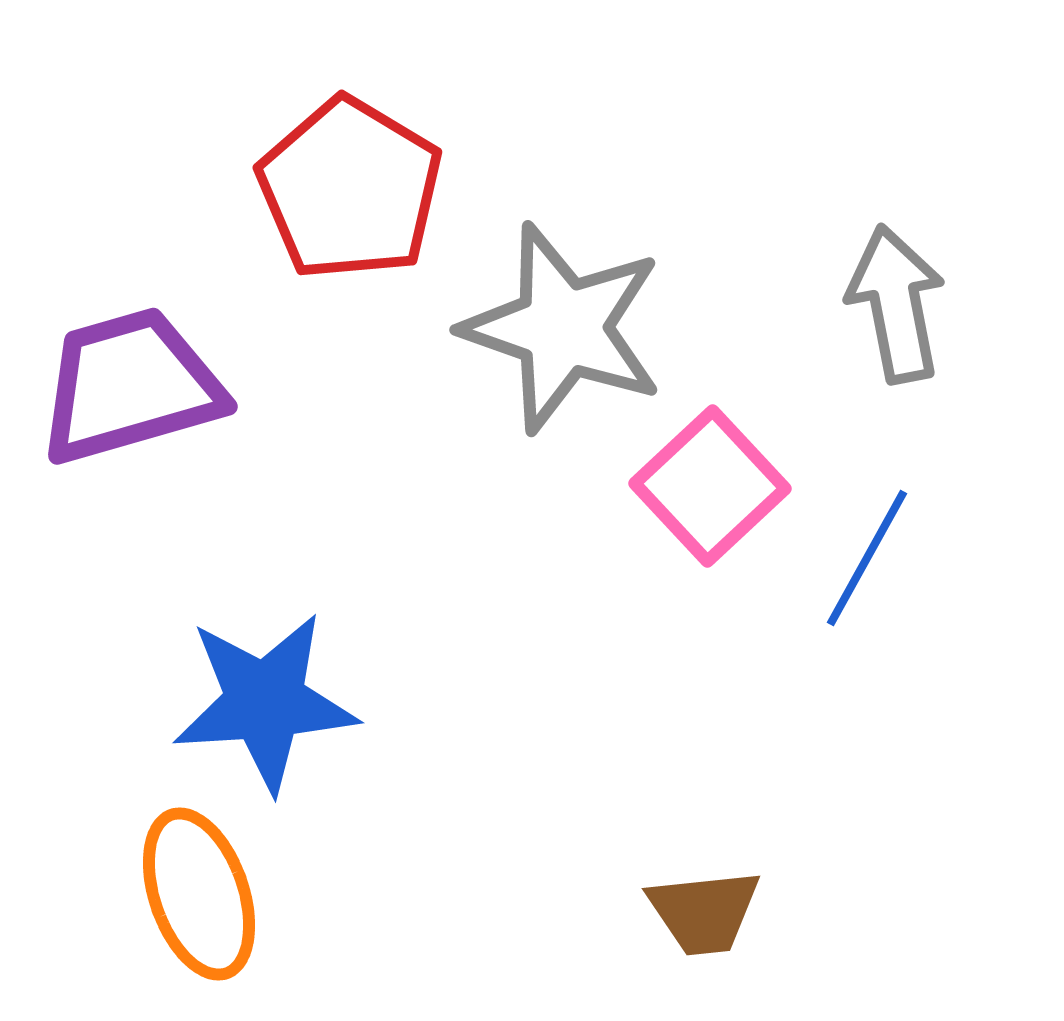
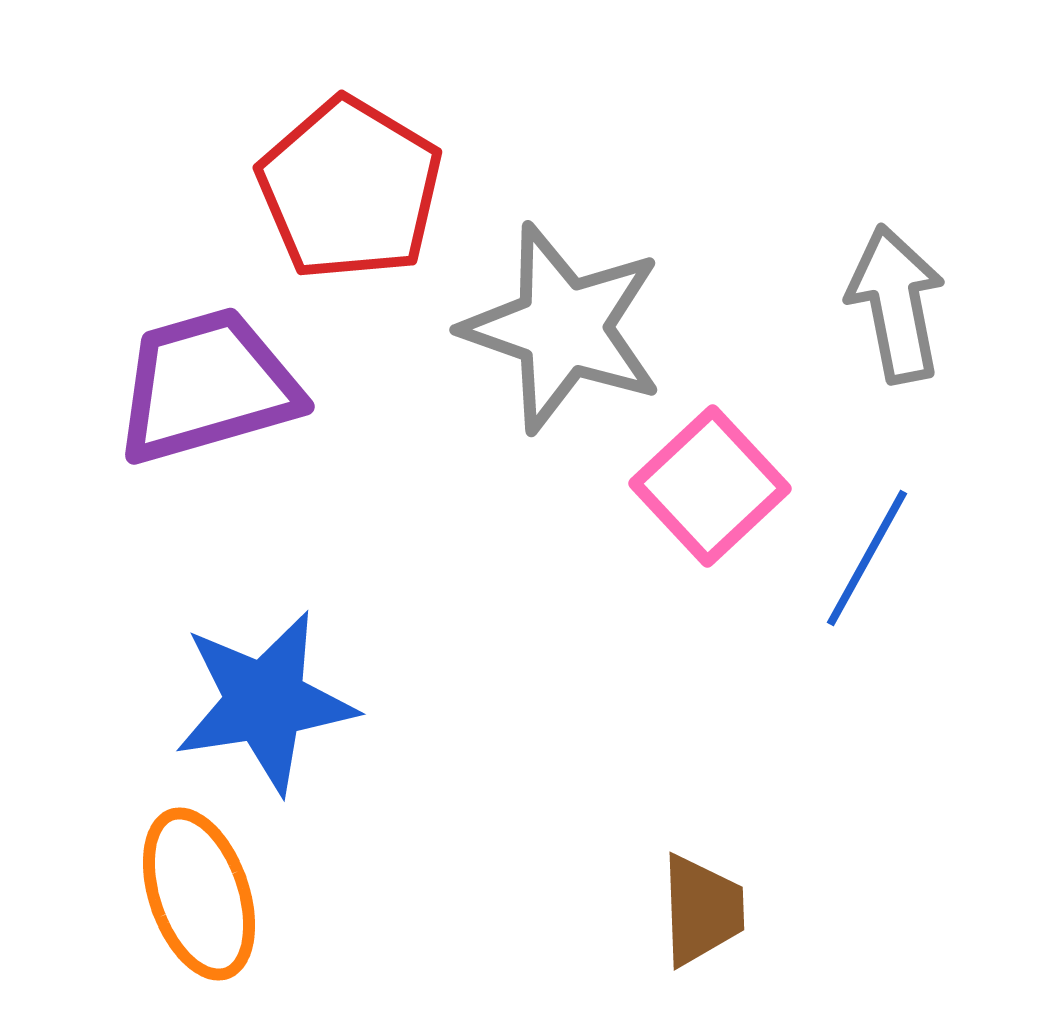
purple trapezoid: moved 77 px right
blue star: rotated 5 degrees counterclockwise
brown trapezoid: moved 2 px left, 2 px up; rotated 86 degrees counterclockwise
